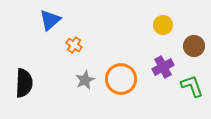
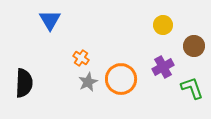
blue triangle: rotated 20 degrees counterclockwise
orange cross: moved 7 px right, 13 px down
gray star: moved 3 px right, 2 px down
green L-shape: moved 2 px down
